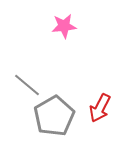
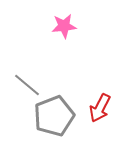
gray pentagon: rotated 9 degrees clockwise
